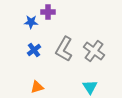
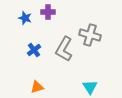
blue star: moved 6 px left, 4 px up; rotated 16 degrees clockwise
gray cross: moved 4 px left, 16 px up; rotated 20 degrees counterclockwise
